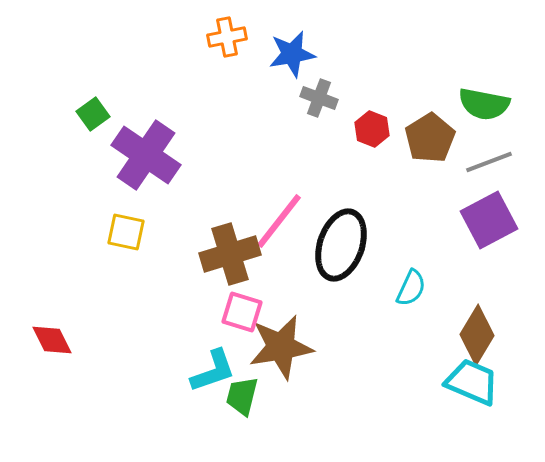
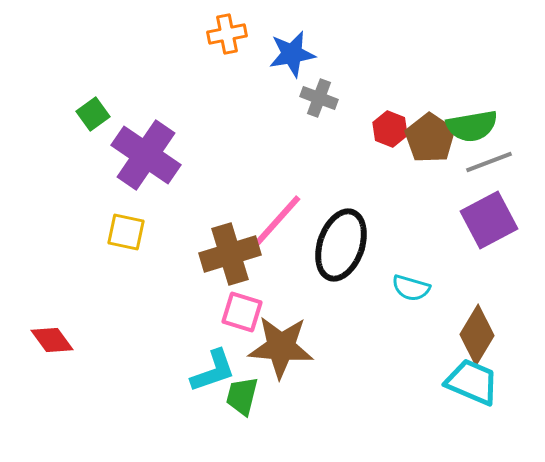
orange cross: moved 3 px up
green semicircle: moved 12 px left, 22 px down; rotated 21 degrees counterclockwise
red hexagon: moved 18 px right
brown pentagon: rotated 6 degrees counterclockwise
pink line: moved 2 px left; rotated 4 degrees clockwise
cyan semicircle: rotated 81 degrees clockwise
red diamond: rotated 9 degrees counterclockwise
brown star: rotated 14 degrees clockwise
